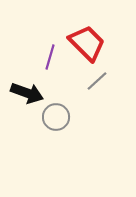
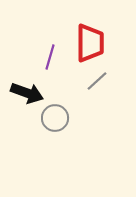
red trapezoid: moved 3 px right; rotated 45 degrees clockwise
gray circle: moved 1 px left, 1 px down
